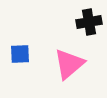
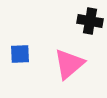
black cross: moved 1 px right, 1 px up; rotated 20 degrees clockwise
